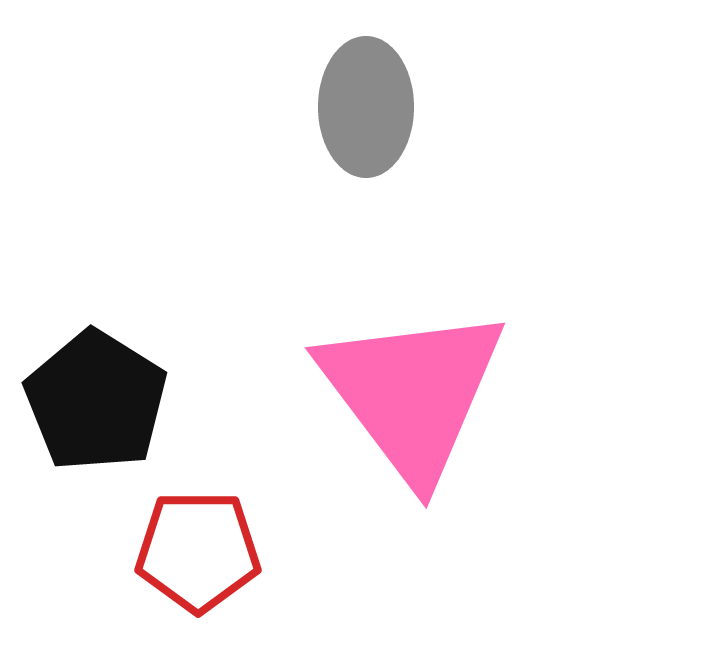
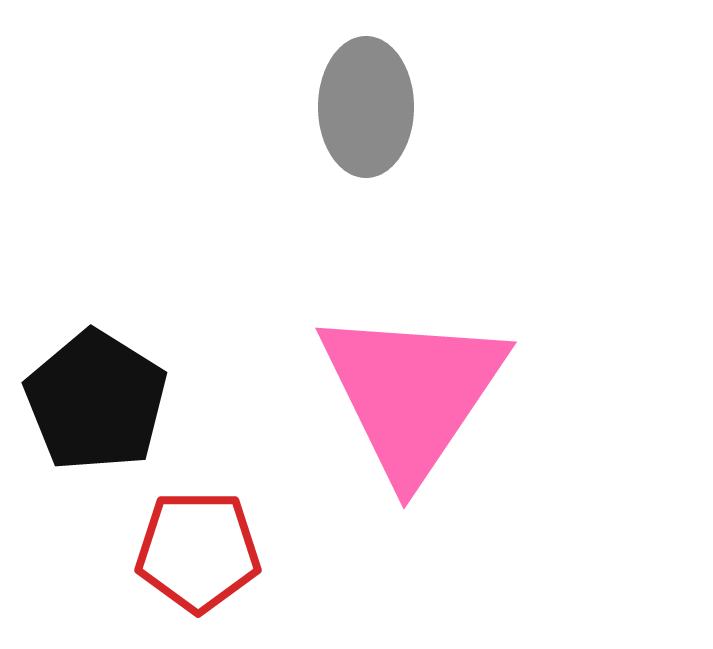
pink triangle: rotated 11 degrees clockwise
